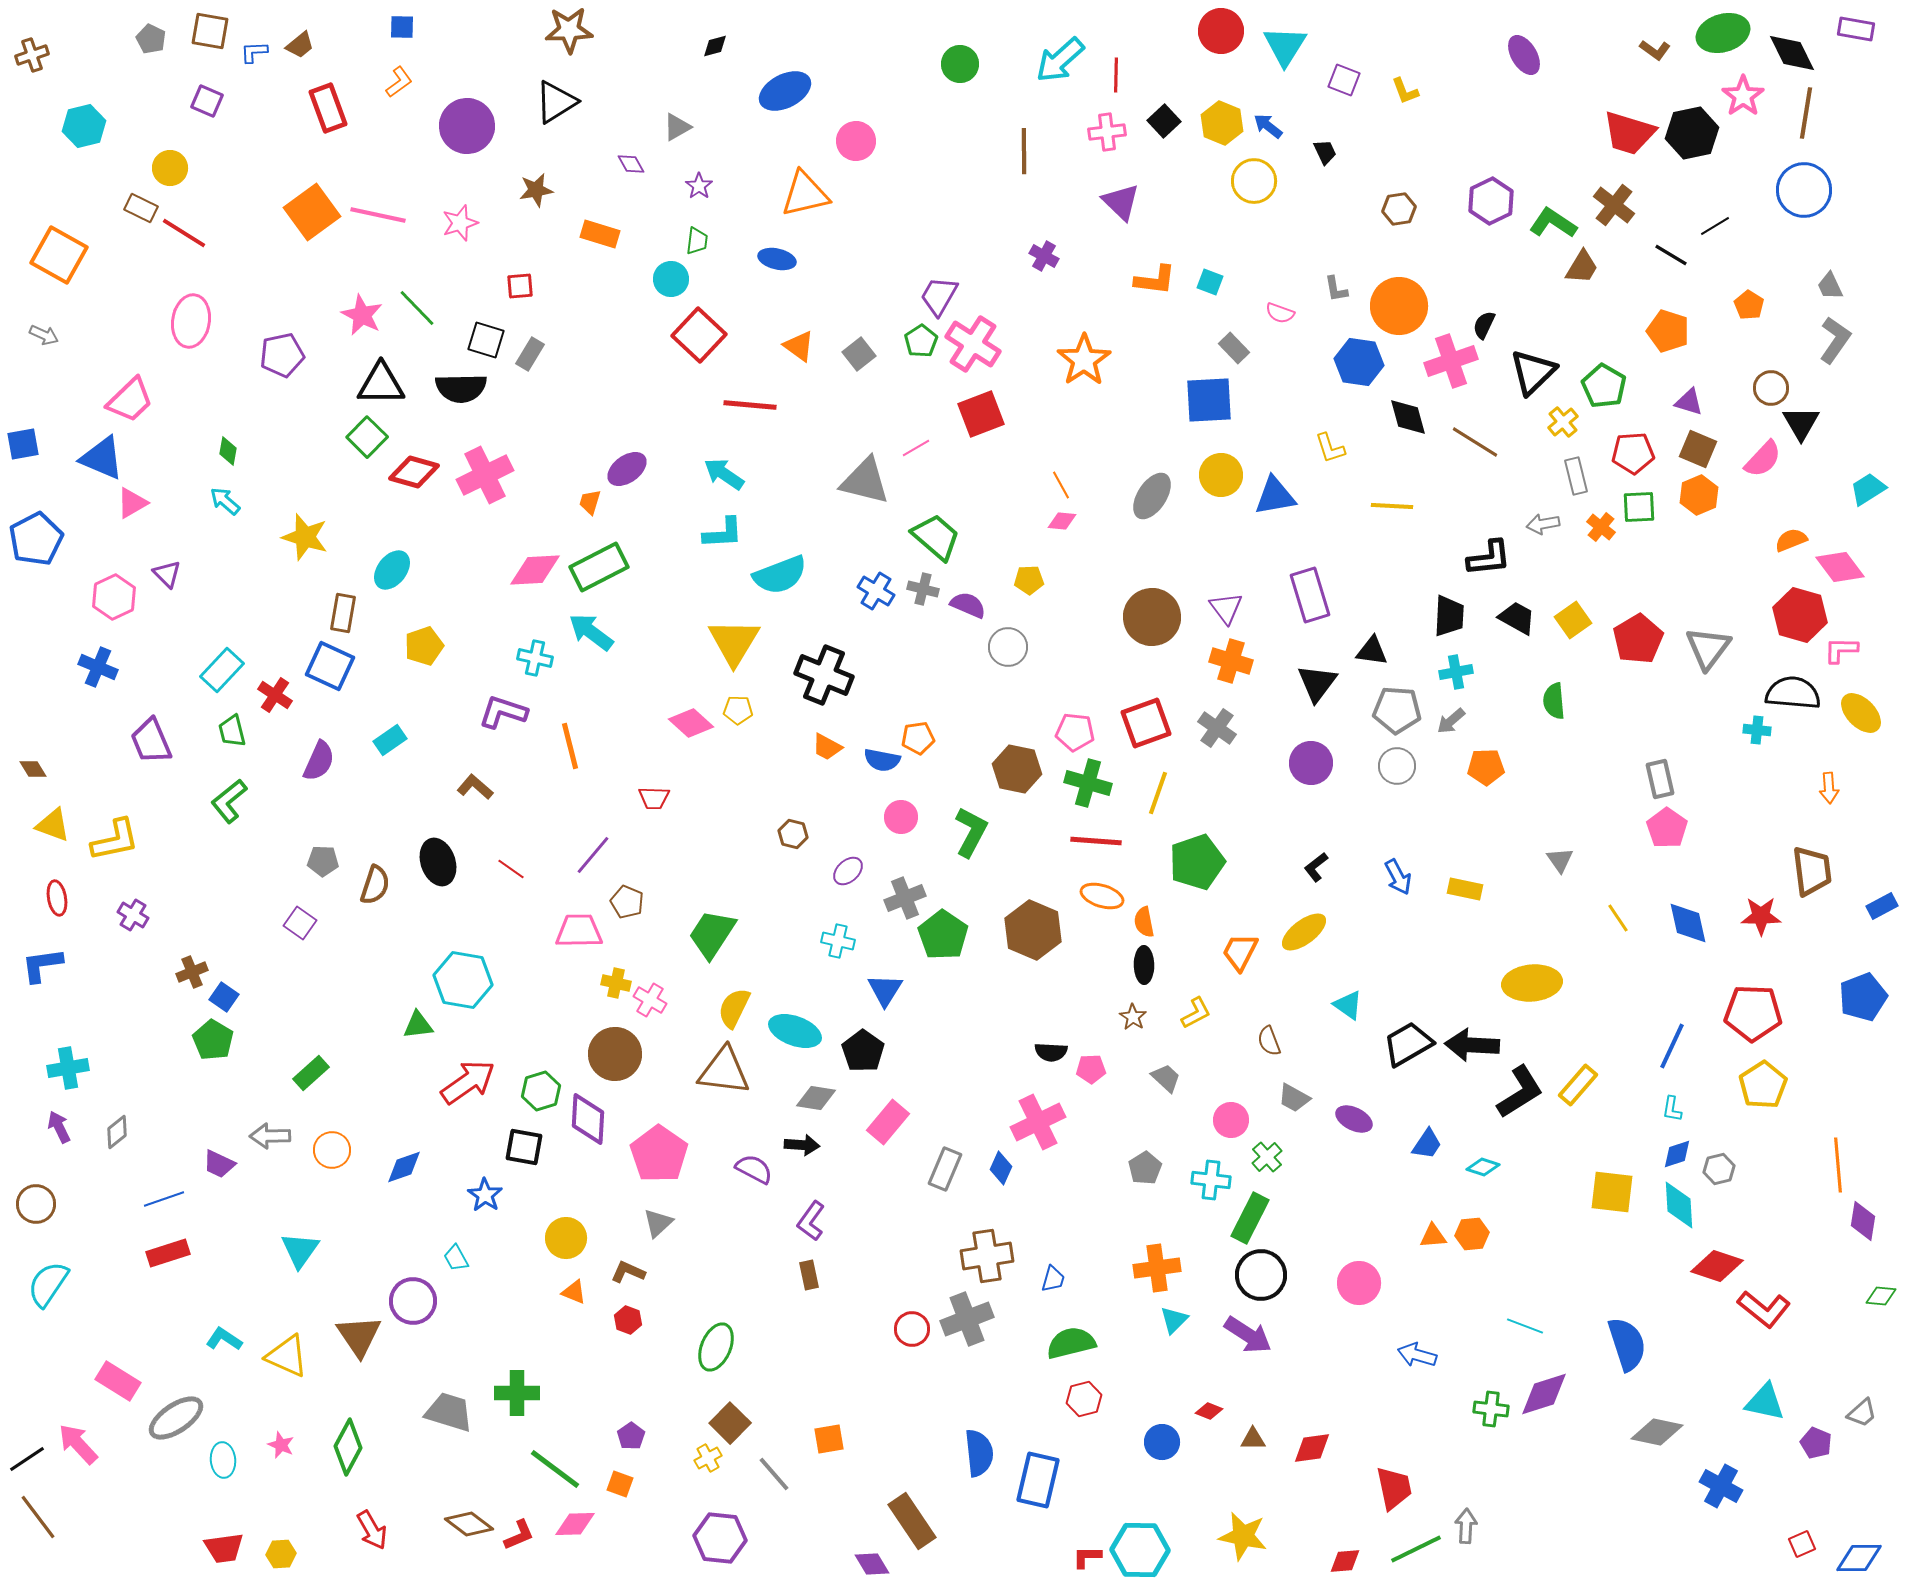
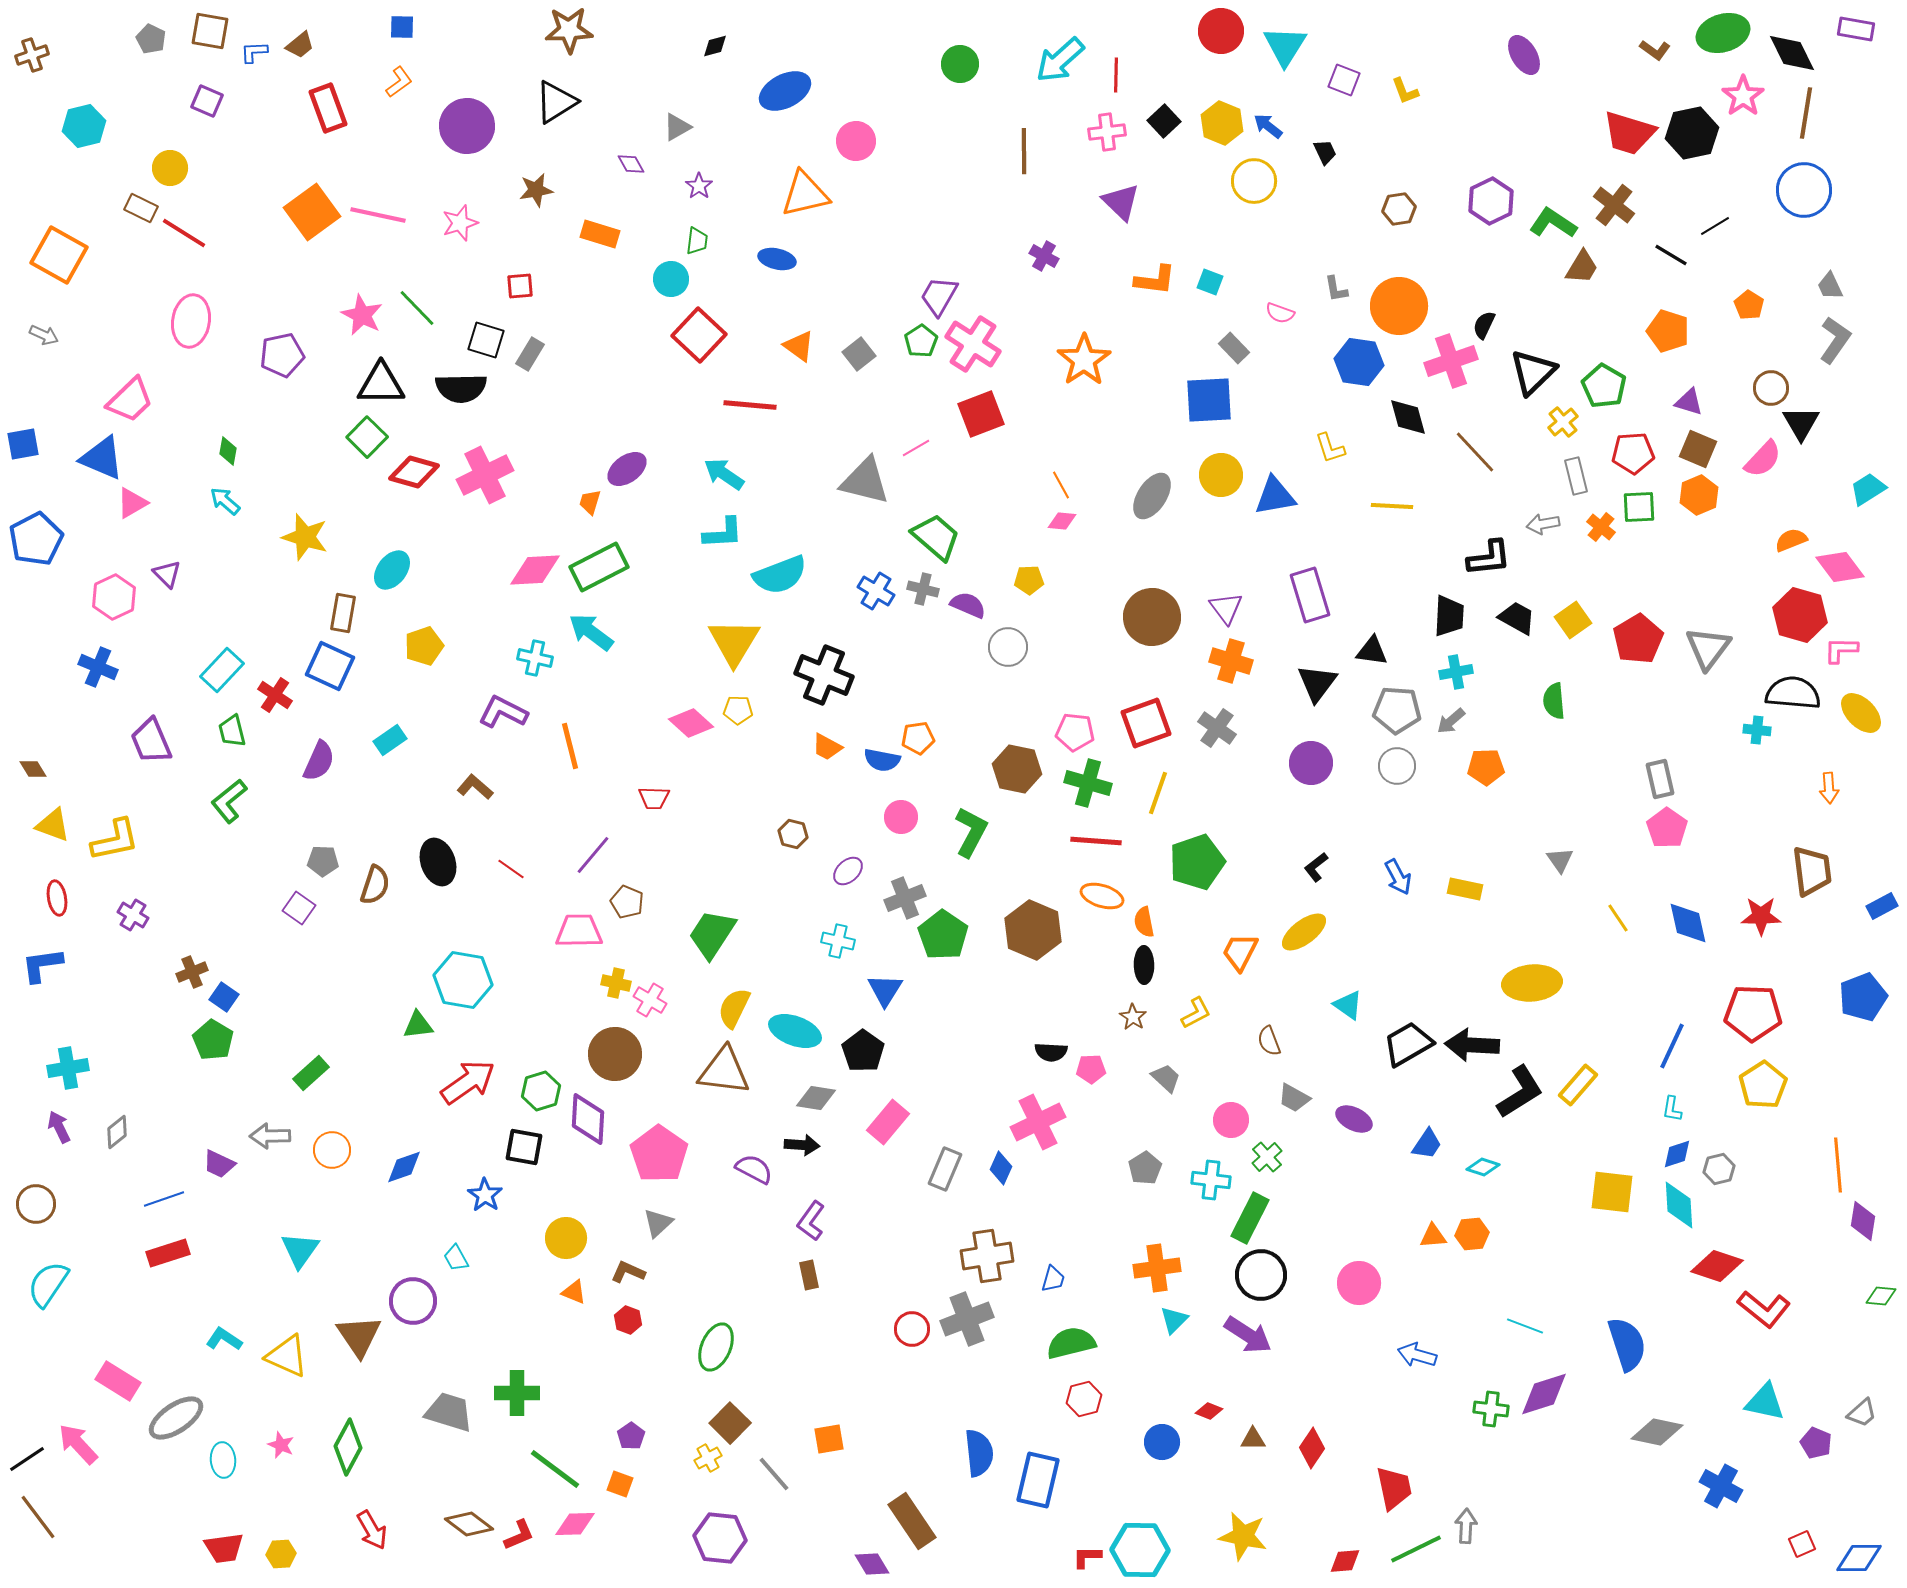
brown line at (1475, 442): moved 10 px down; rotated 15 degrees clockwise
purple L-shape at (503, 712): rotated 9 degrees clockwise
purple square at (300, 923): moved 1 px left, 15 px up
red diamond at (1312, 1448): rotated 48 degrees counterclockwise
